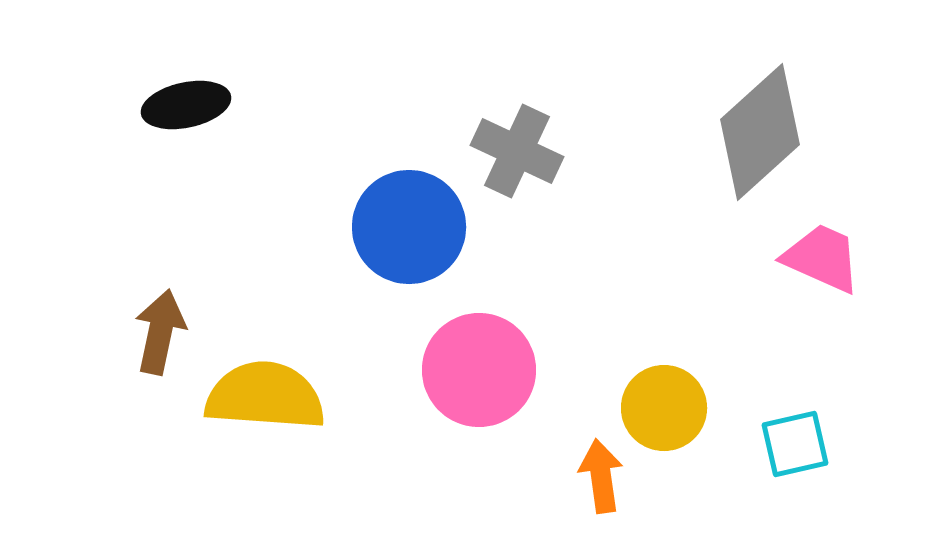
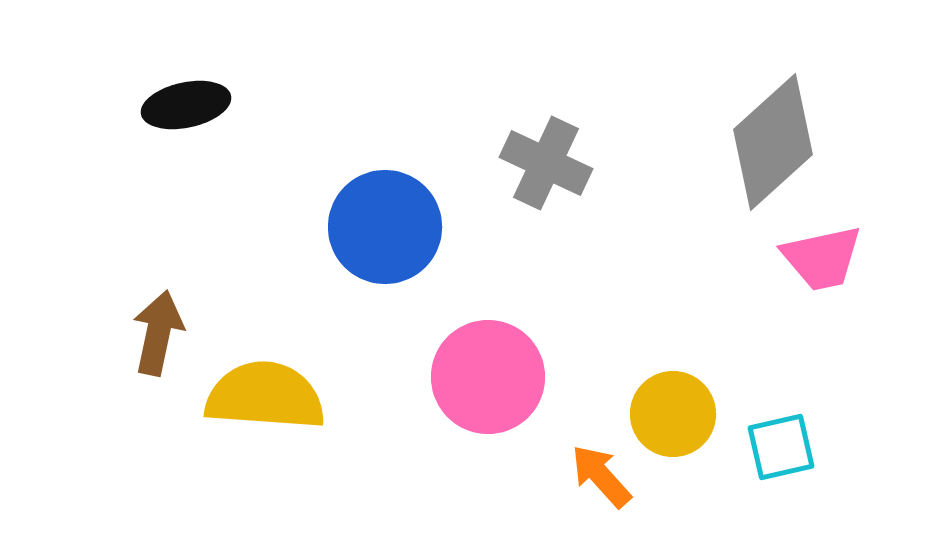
gray diamond: moved 13 px right, 10 px down
gray cross: moved 29 px right, 12 px down
blue circle: moved 24 px left
pink trapezoid: rotated 144 degrees clockwise
brown arrow: moved 2 px left, 1 px down
pink circle: moved 9 px right, 7 px down
yellow circle: moved 9 px right, 6 px down
cyan square: moved 14 px left, 3 px down
orange arrow: rotated 34 degrees counterclockwise
